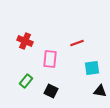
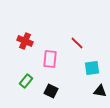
red line: rotated 64 degrees clockwise
